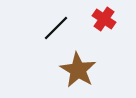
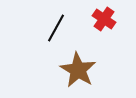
black line: rotated 16 degrees counterclockwise
